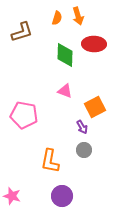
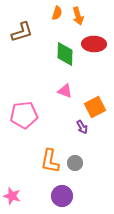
orange semicircle: moved 5 px up
green diamond: moved 1 px up
pink pentagon: rotated 16 degrees counterclockwise
gray circle: moved 9 px left, 13 px down
